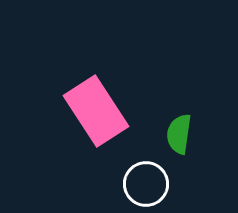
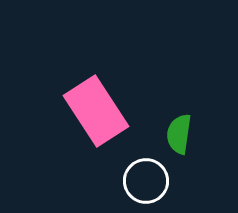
white circle: moved 3 px up
